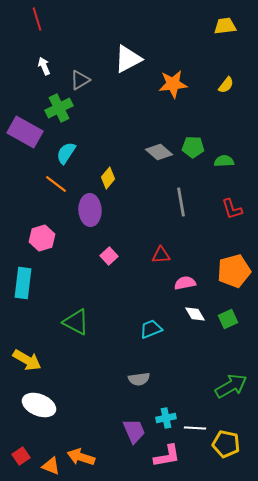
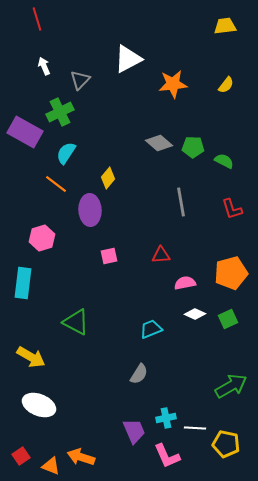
gray triangle: rotated 15 degrees counterclockwise
green cross: moved 1 px right, 4 px down
gray diamond: moved 9 px up
green semicircle: rotated 30 degrees clockwise
pink square: rotated 30 degrees clockwise
orange pentagon: moved 3 px left, 2 px down
white diamond: rotated 35 degrees counterclockwise
yellow arrow: moved 4 px right, 3 px up
gray semicircle: moved 5 px up; rotated 50 degrees counterclockwise
pink L-shape: rotated 76 degrees clockwise
